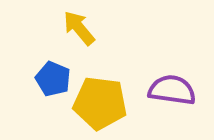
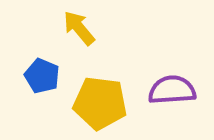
blue pentagon: moved 11 px left, 3 px up
purple semicircle: rotated 12 degrees counterclockwise
